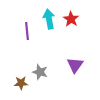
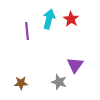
cyan arrow: rotated 24 degrees clockwise
gray star: moved 19 px right, 10 px down
